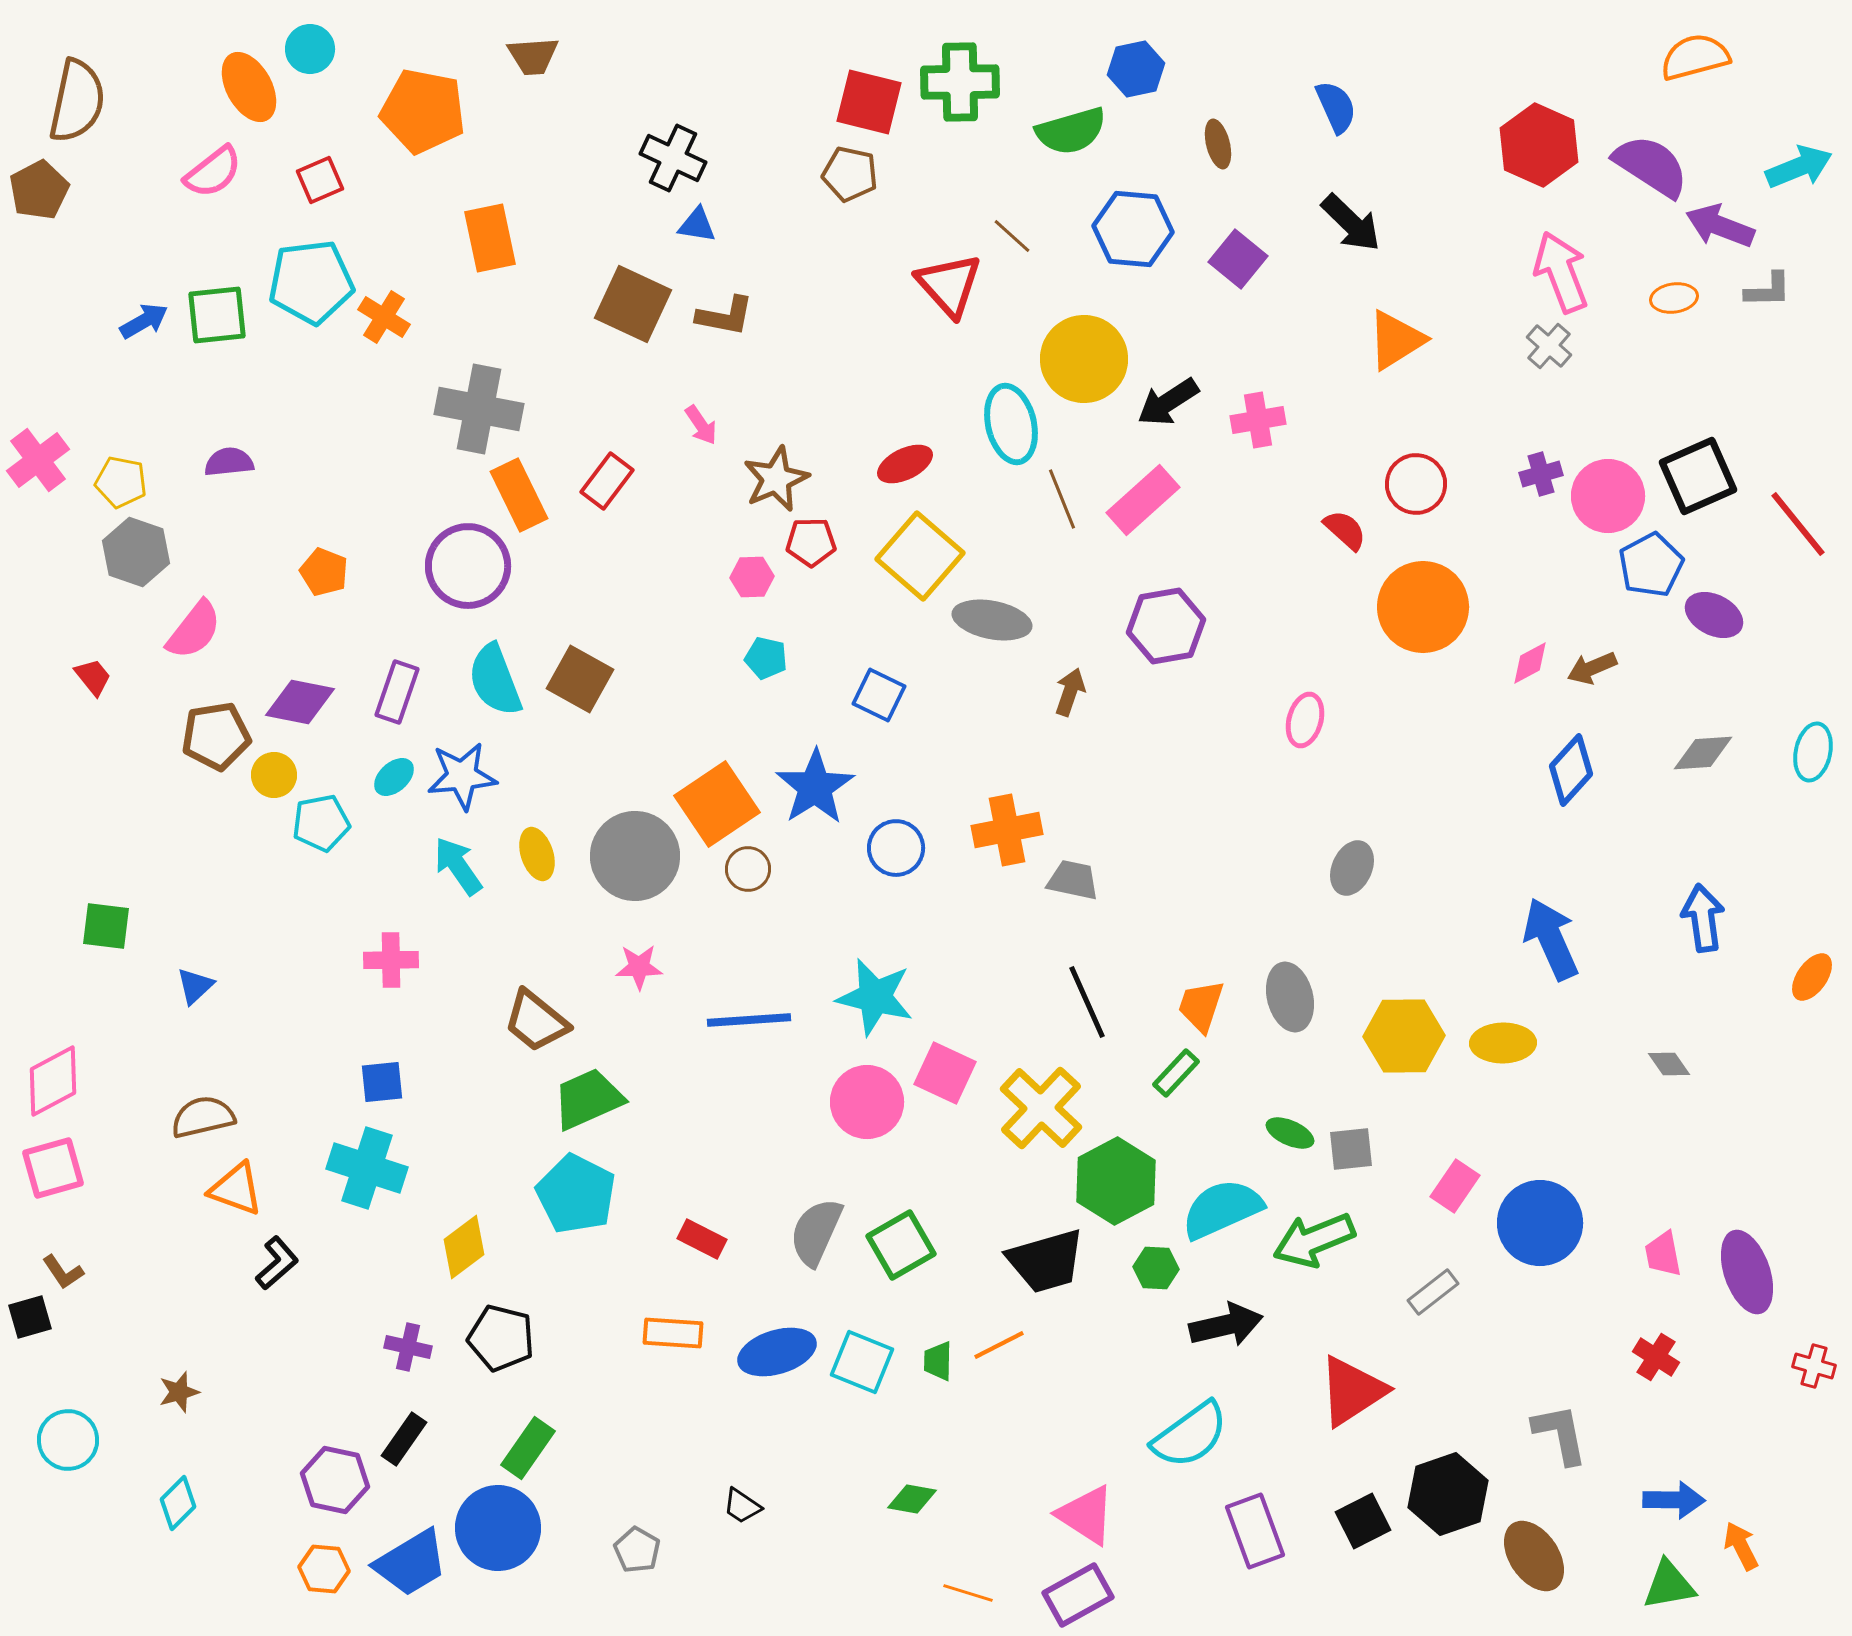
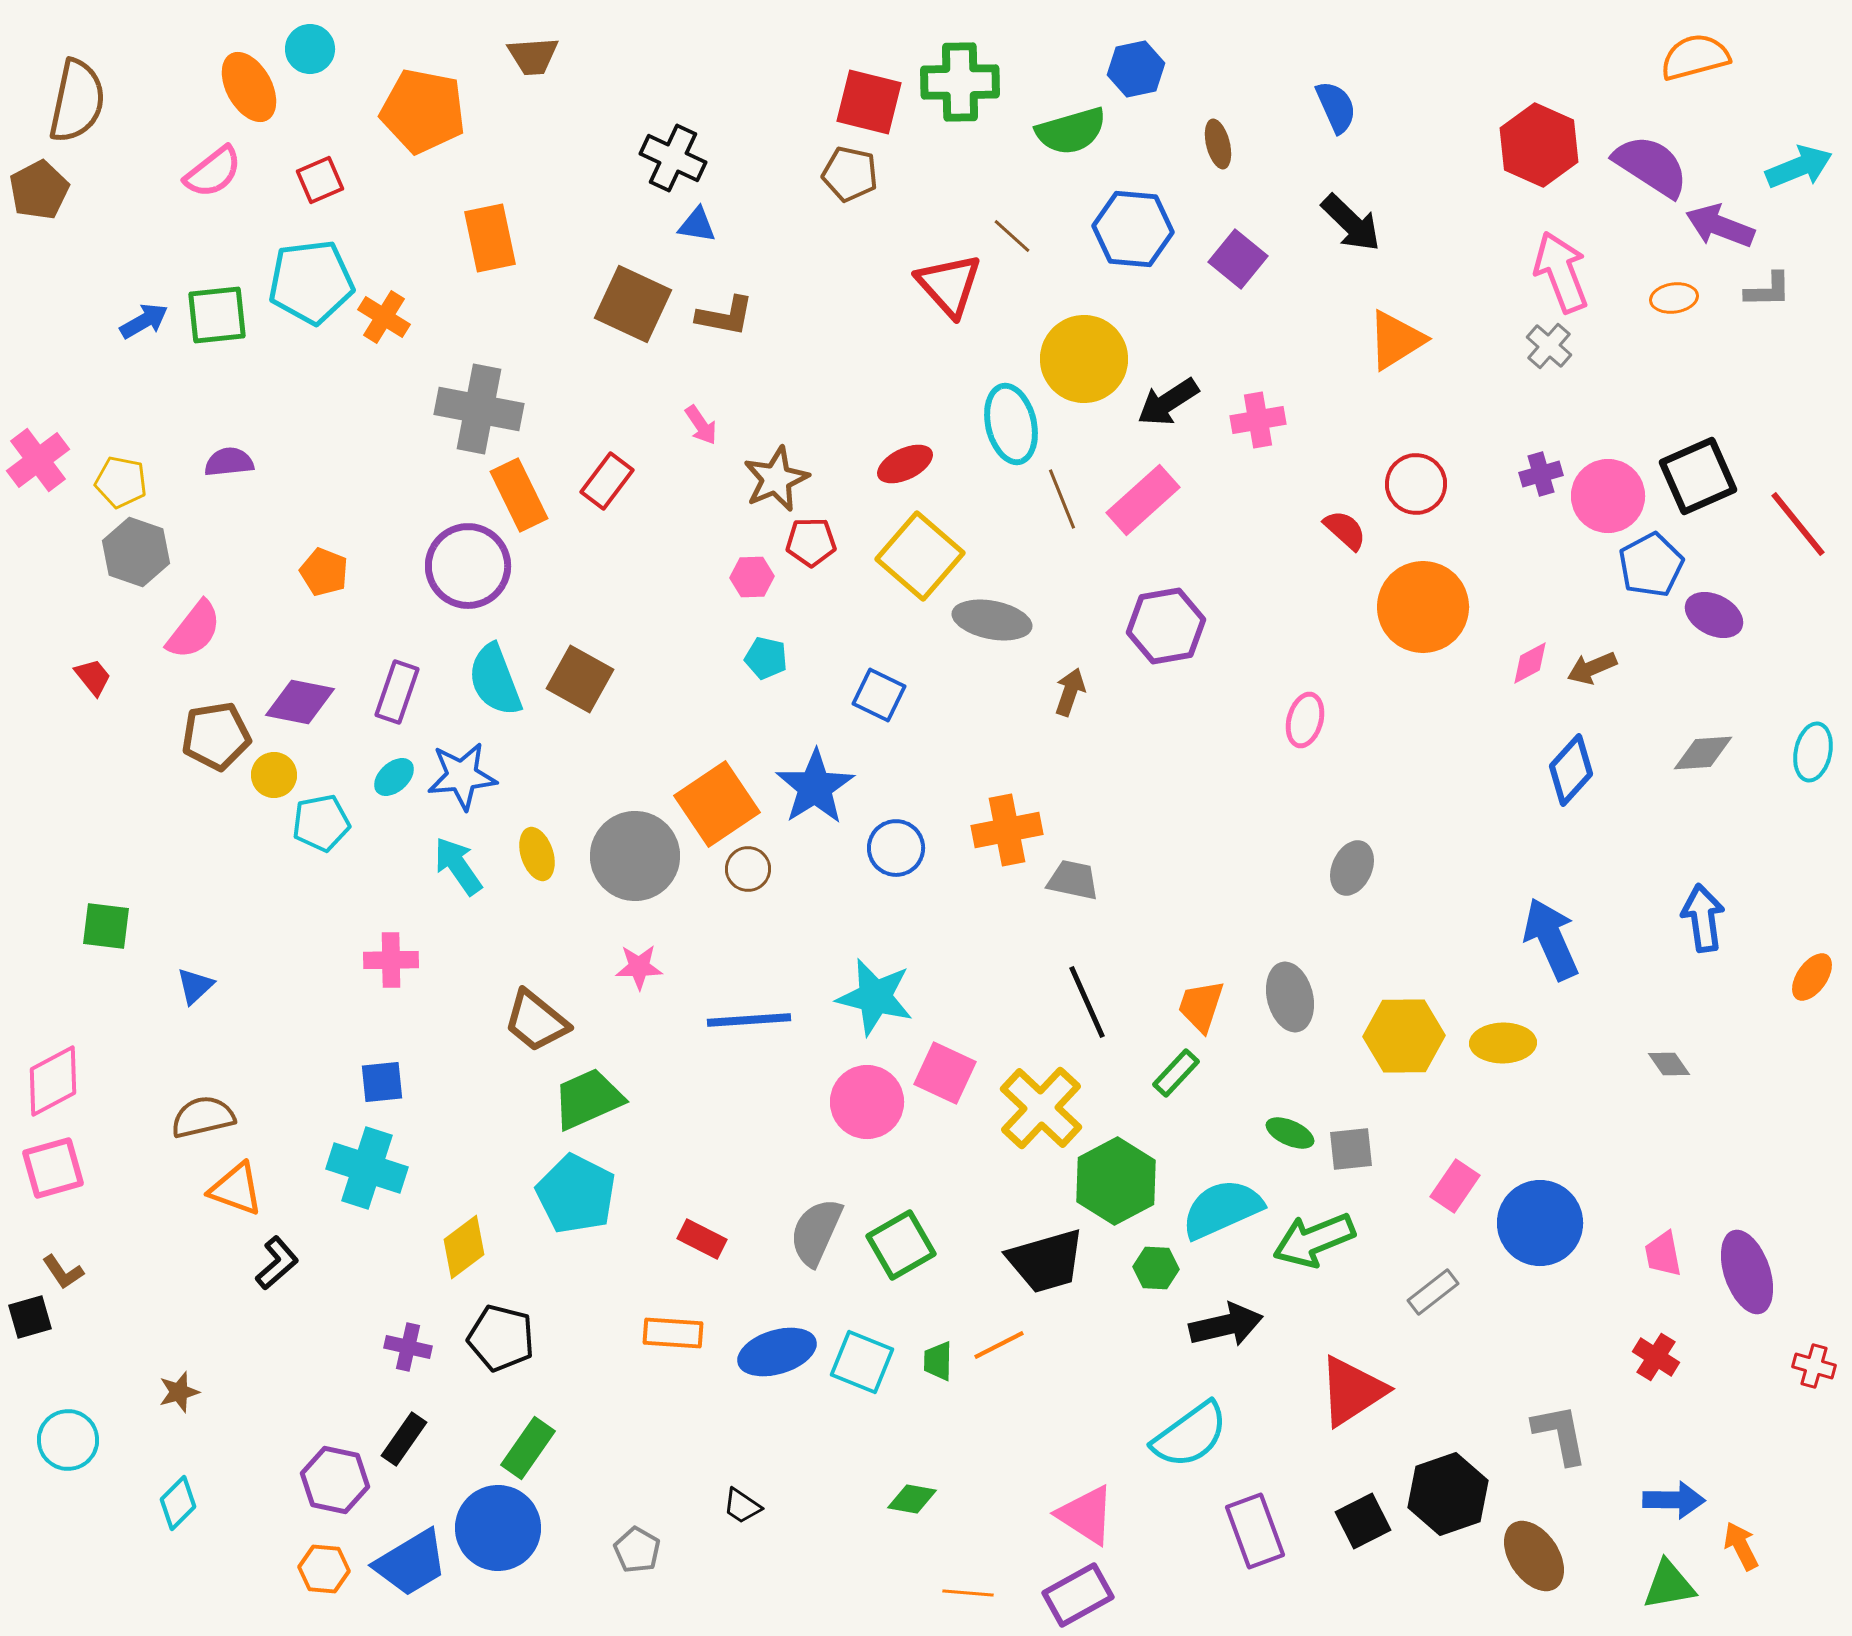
orange line at (968, 1593): rotated 12 degrees counterclockwise
